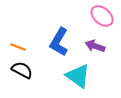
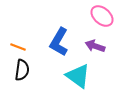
black semicircle: rotated 70 degrees clockwise
